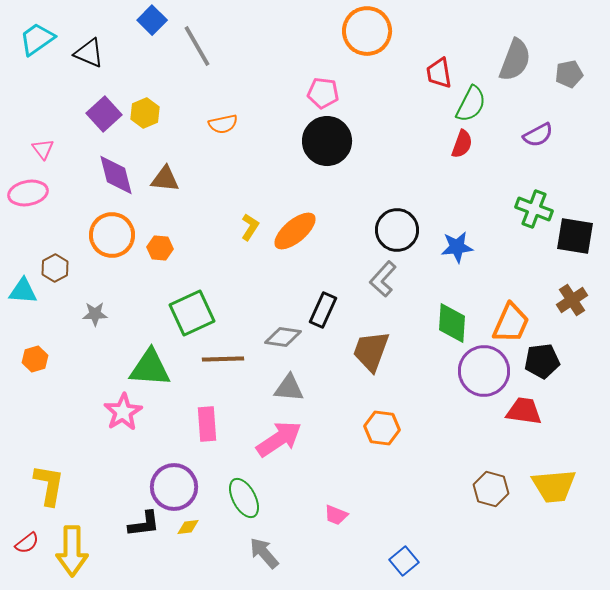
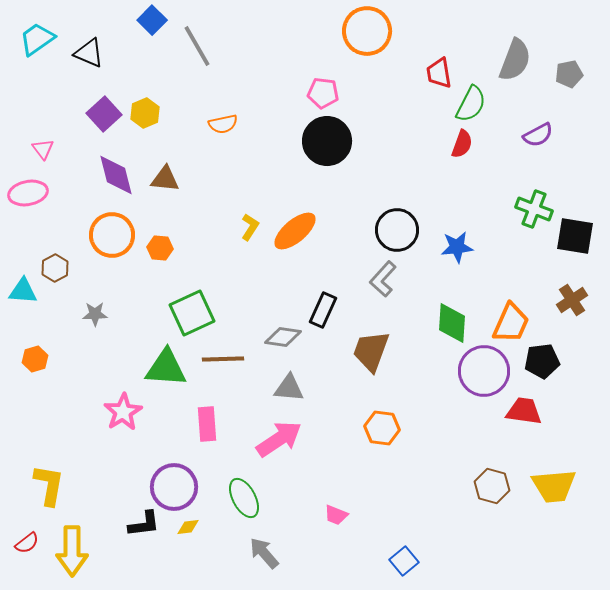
green triangle at (150, 368): moved 16 px right
brown hexagon at (491, 489): moved 1 px right, 3 px up
